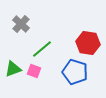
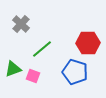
red hexagon: rotated 10 degrees counterclockwise
pink square: moved 1 px left, 5 px down
